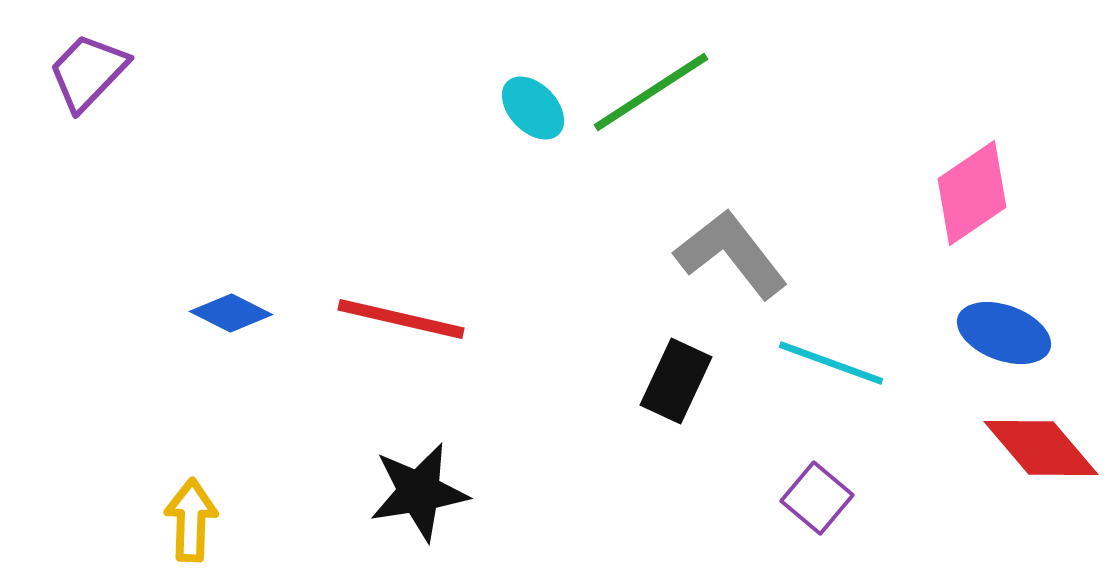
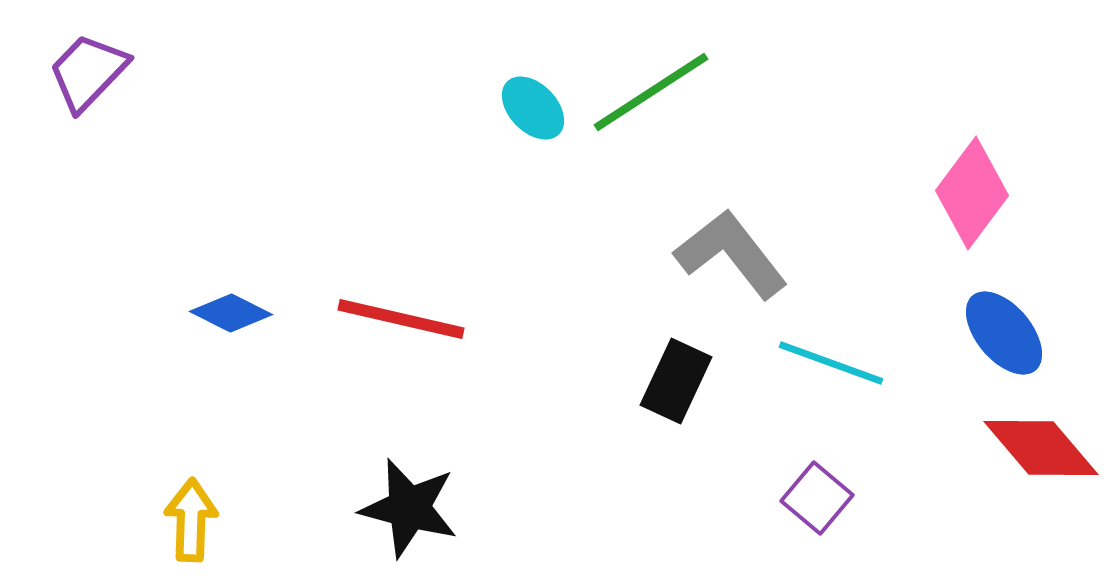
pink diamond: rotated 19 degrees counterclockwise
blue ellipse: rotated 30 degrees clockwise
black star: moved 10 px left, 16 px down; rotated 24 degrees clockwise
